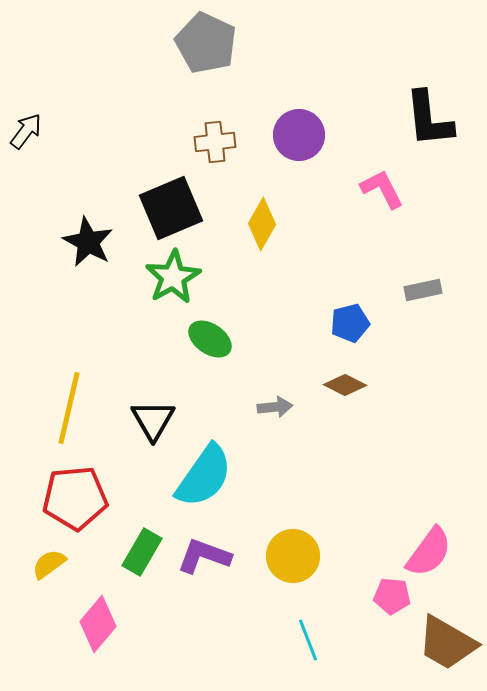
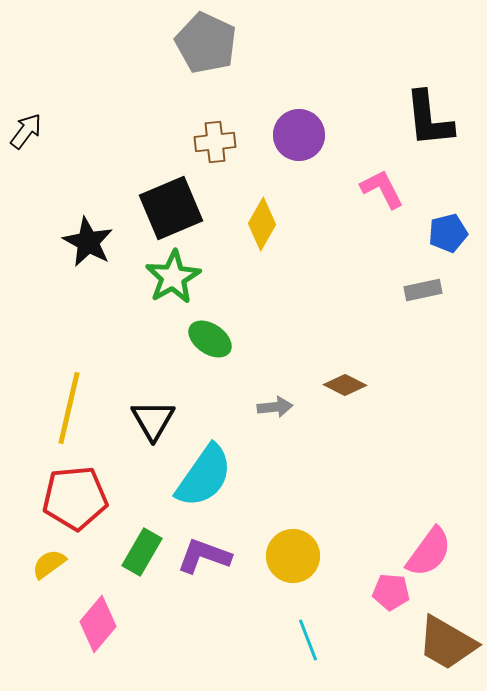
blue pentagon: moved 98 px right, 90 px up
pink pentagon: moved 1 px left, 4 px up
